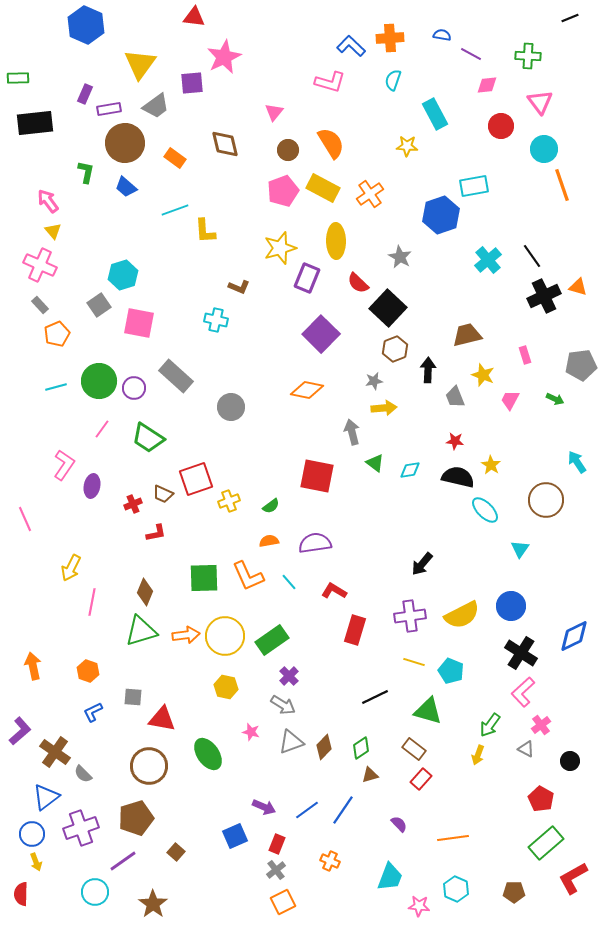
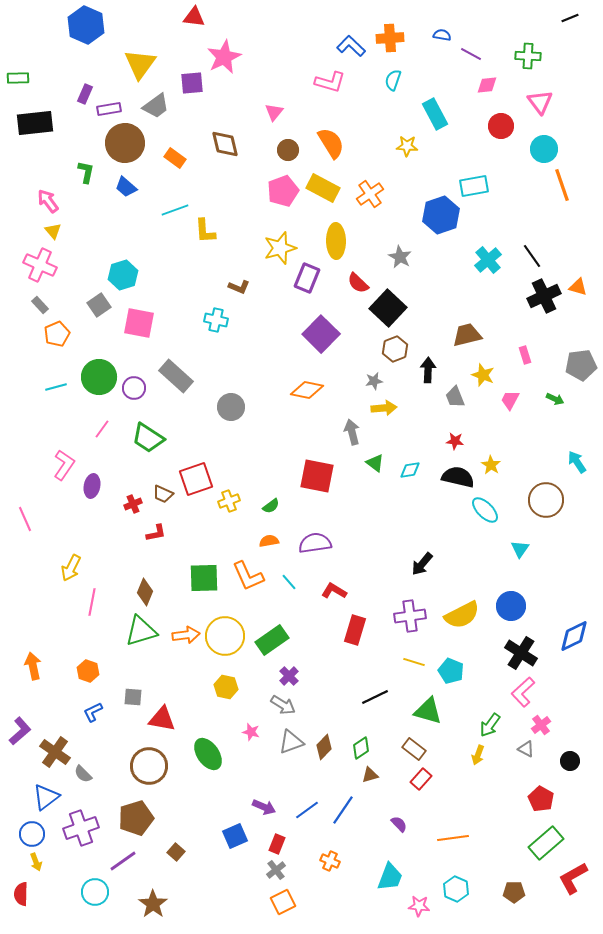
green circle at (99, 381): moved 4 px up
